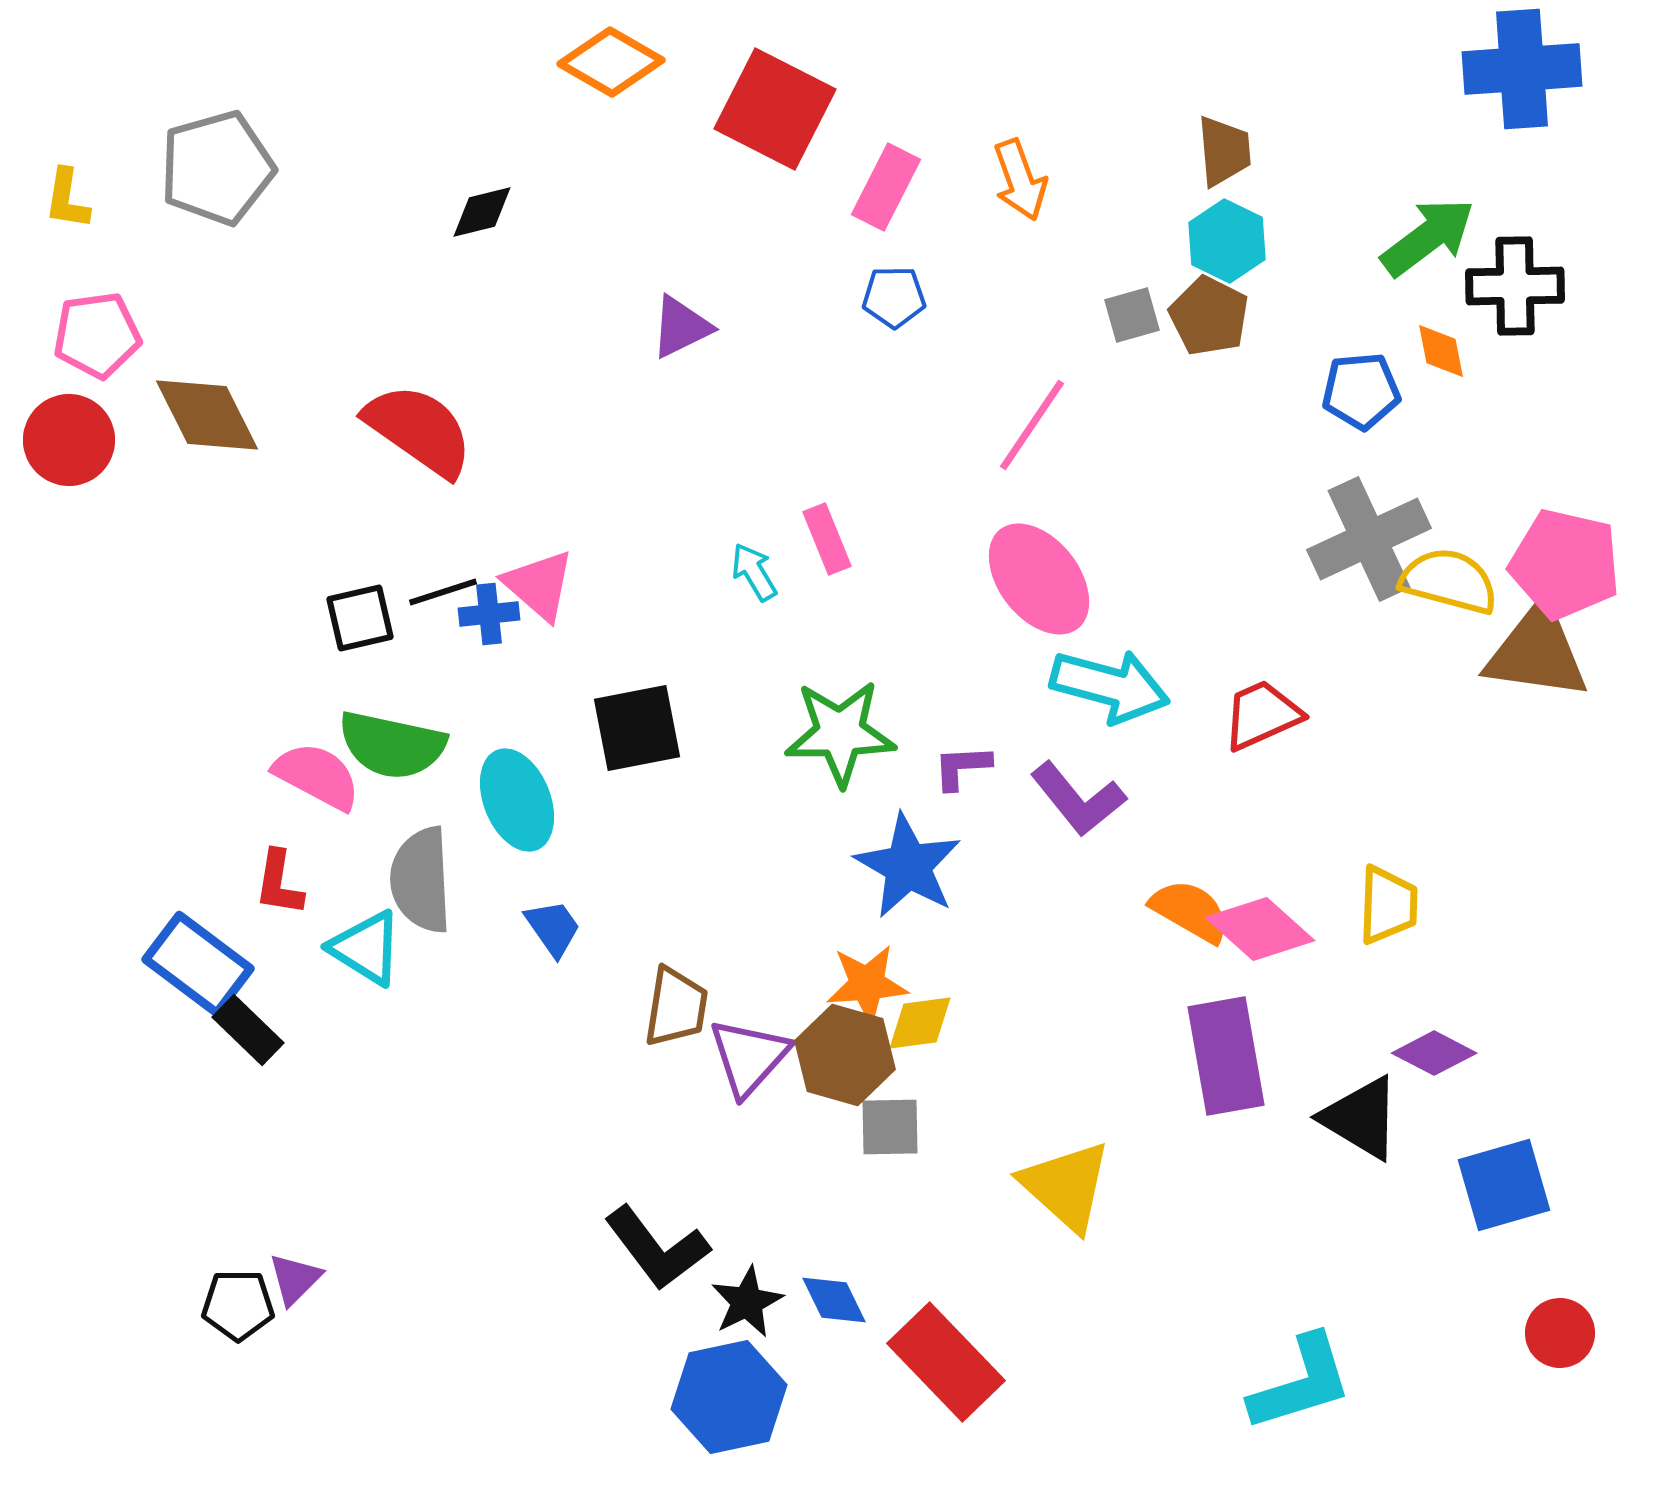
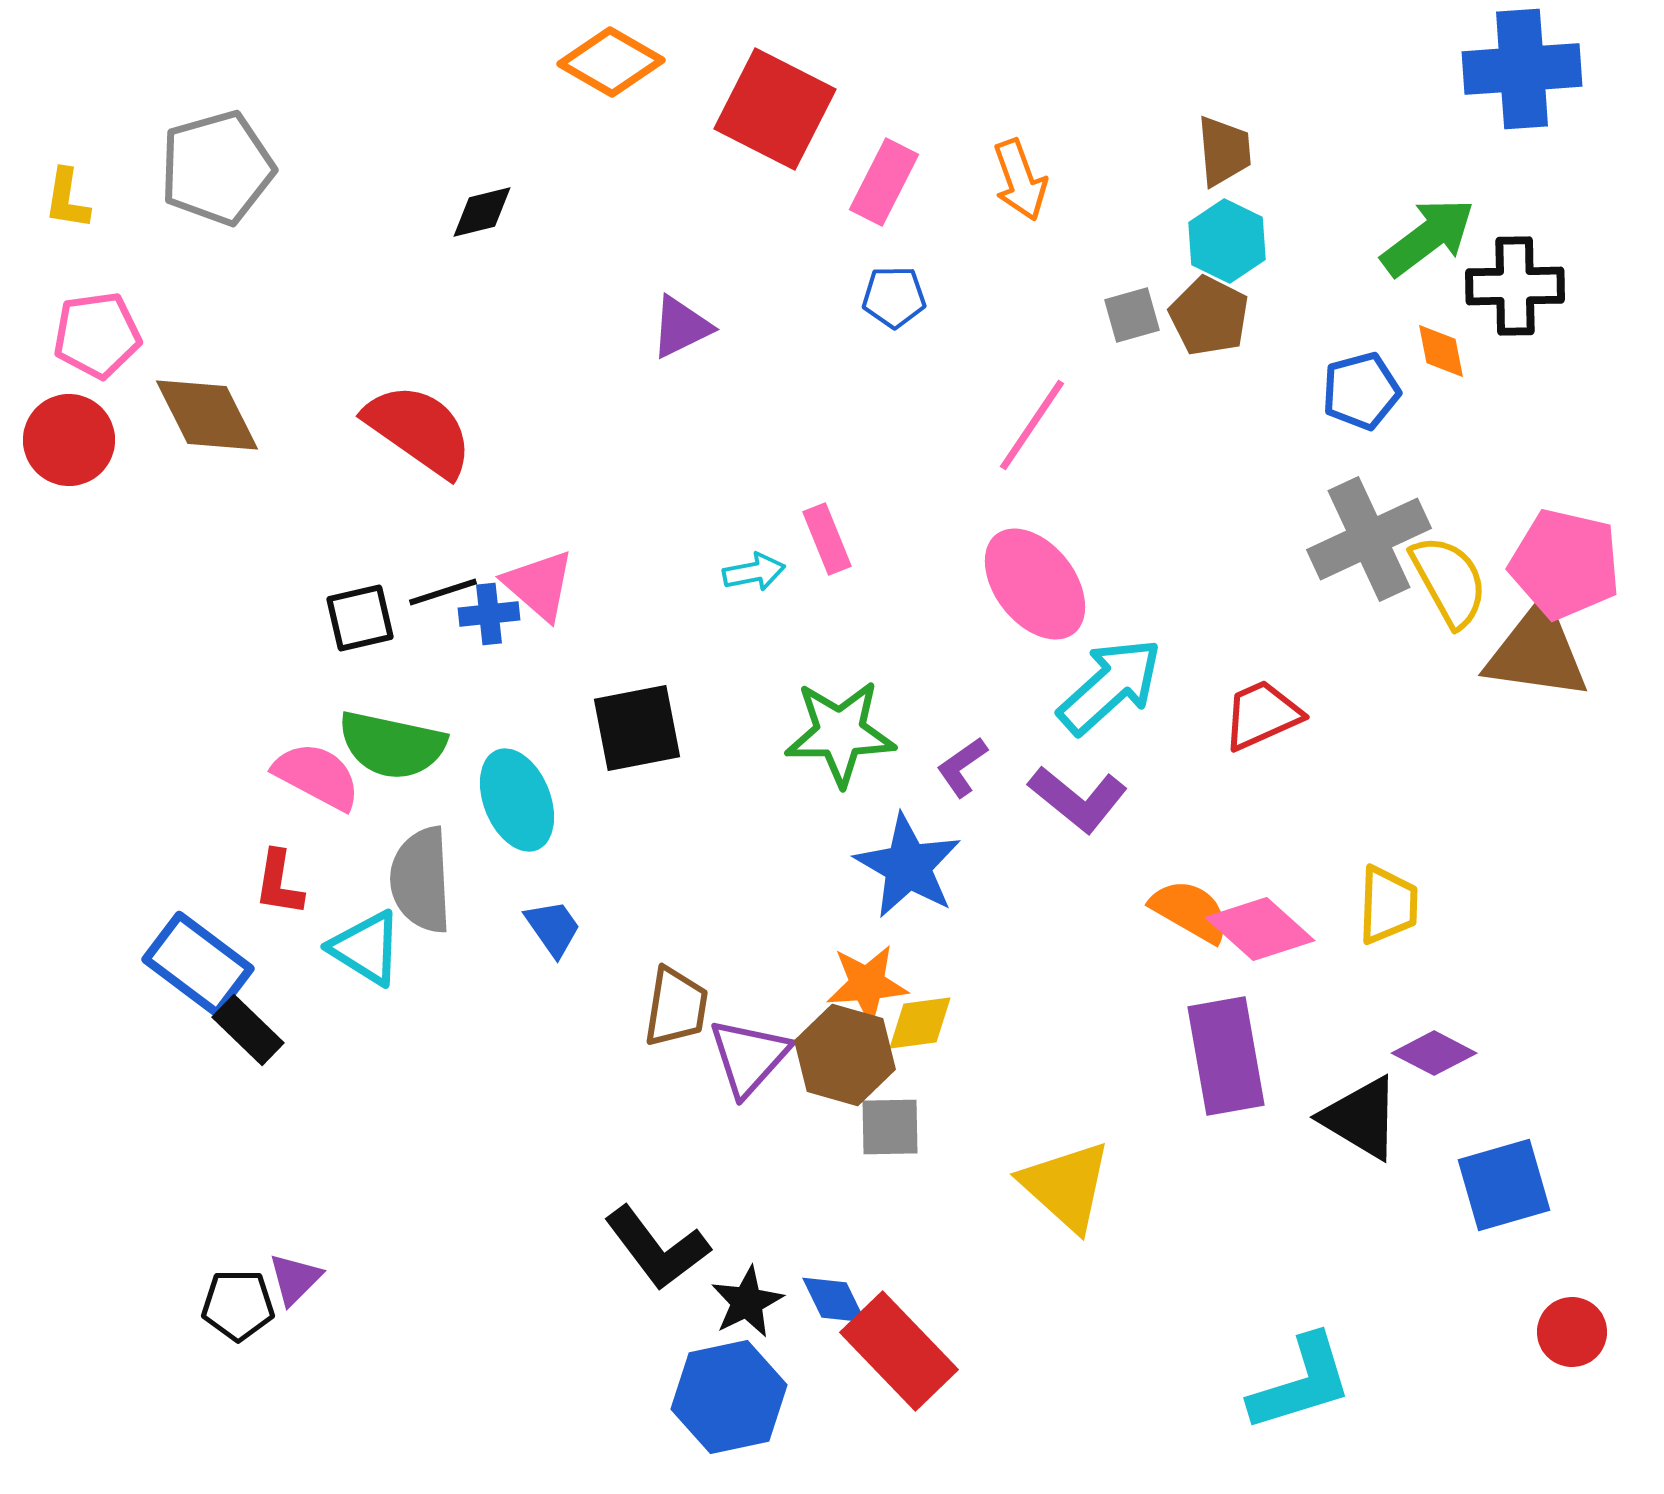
pink rectangle at (886, 187): moved 2 px left, 5 px up
blue pentagon at (1361, 391): rotated 10 degrees counterclockwise
cyan arrow at (754, 572): rotated 110 degrees clockwise
pink ellipse at (1039, 579): moved 4 px left, 5 px down
yellow semicircle at (1449, 581): rotated 46 degrees clockwise
cyan arrow at (1110, 686): rotated 57 degrees counterclockwise
purple L-shape at (962, 767): rotated 32 degrees counterclockwise
purple L-shape at (1078, 799): rotated 12 degrees counterclockwise
red circle at (1560, 1333): moved 12 px right, 1 px up
red rectangle at (946, 1362): moved 47 px left, 11 px up
